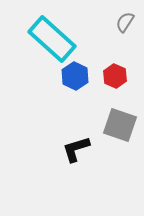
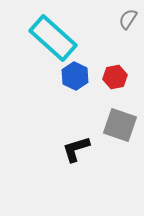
gray semicircle: moved 3 px right, 3 px up
cyan rectangle: moved 1 px right, 1 px up
red hexagon: moved 1 px down; rotated 25 degrees clockwise
